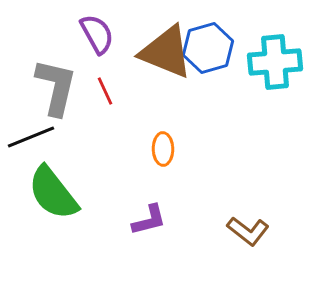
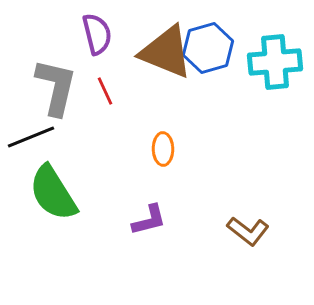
purple semicircle: rotated 15 degrees clockwise
green semicircle: rotated 6 degrees clockwise
